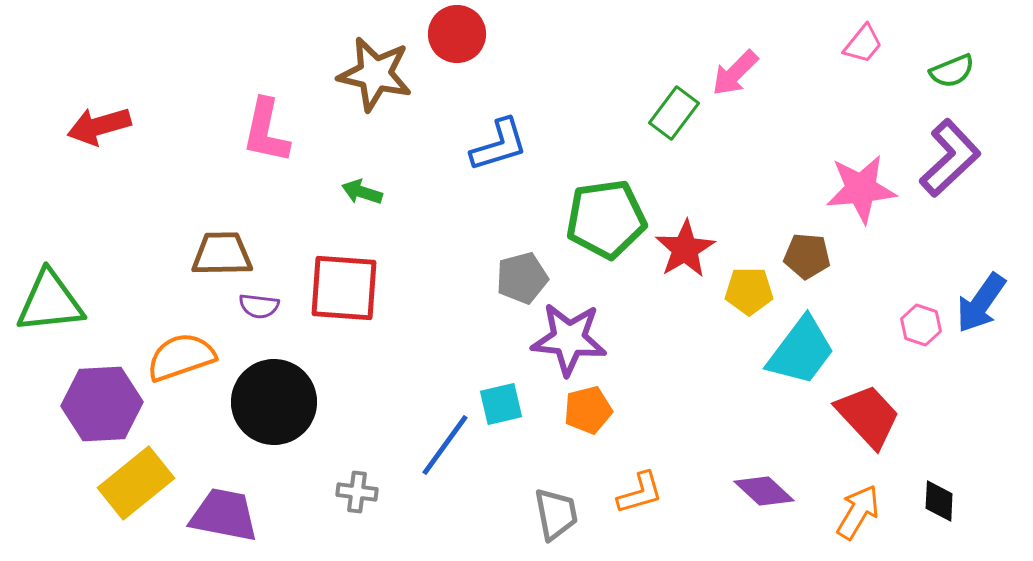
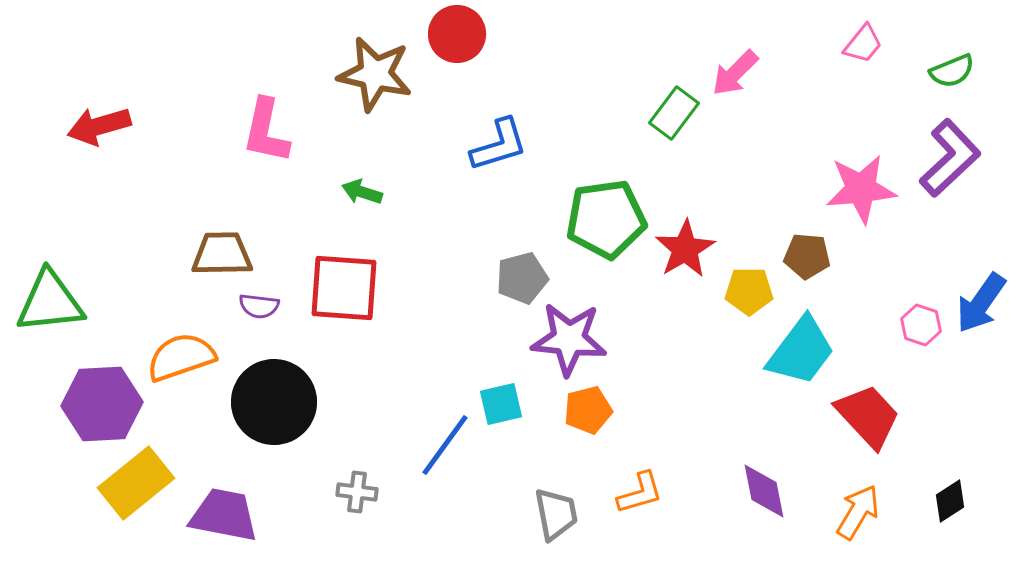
purple diamond: rotated 36 degrees clockwise
black diamond: moved 11 px right; rotated 54 degrees clockwise
